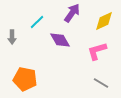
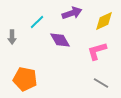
purple arrow: rotated 36 degrees clockwise
